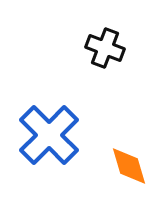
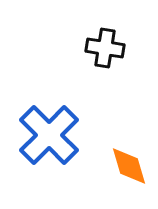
black cross: rotated 12 degrees counterclockwise
